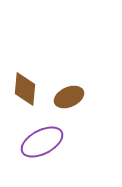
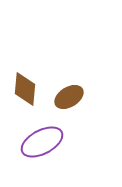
brown ellipse: rotated 8 degrees counterclockwise
